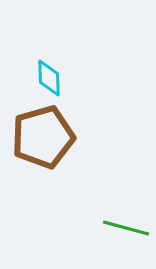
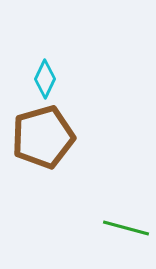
cyan diamond: moved 4 px left, 1 px down; rotated 27 degrees clockwise
